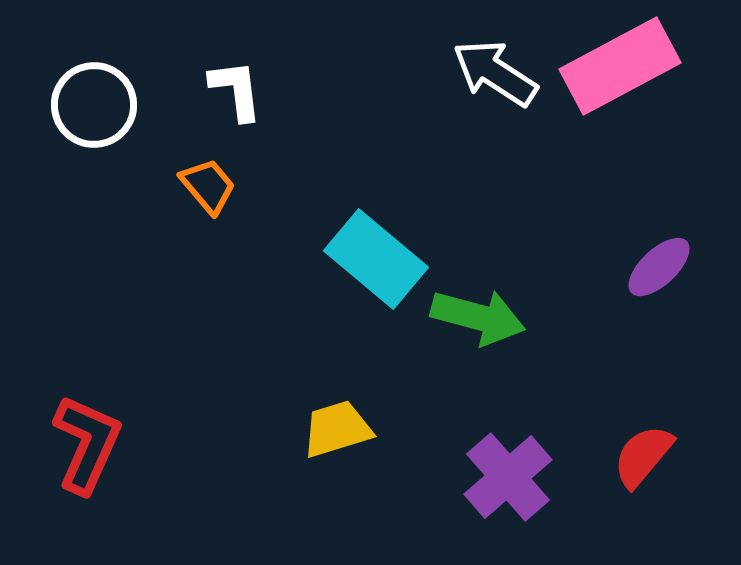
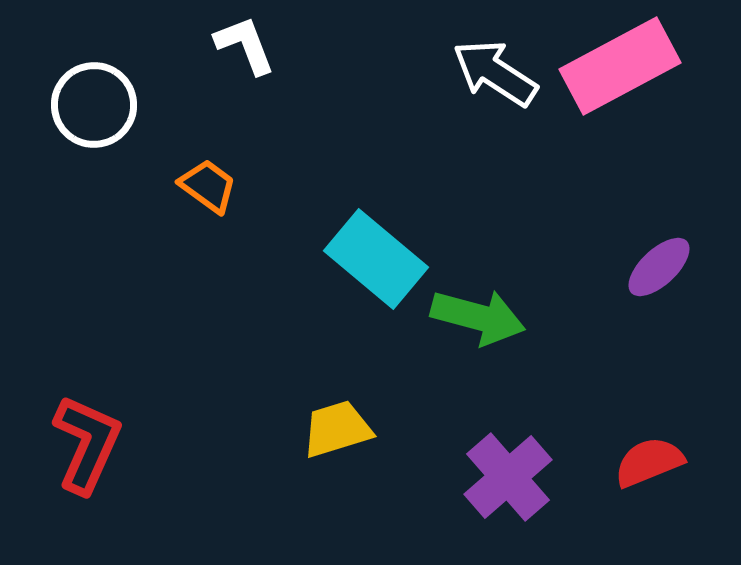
white L-shape: moved 9 px right, 45 px up; rotated 14 degrees counterclockwise
orange trapezoid: rotated 14 degrees counterclockwise
red semicircle: moved 6 px right, 6 px down; rotated 28 degrees clockwise
